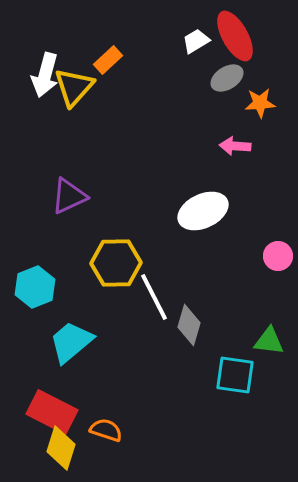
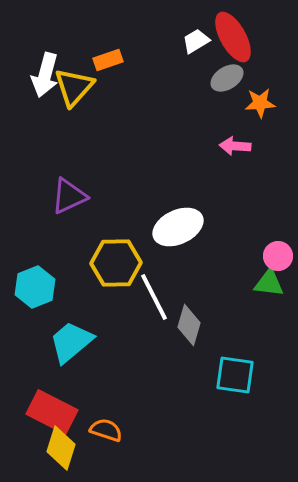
red ellipse: moved 2 px left, 1 px down
orange rectangle: rotated 24 degrees clockwise
white ellipse: moved 25 px left, 16 px down
green triangle: moved 58 px up
